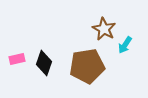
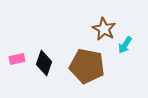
brown pentagon: rotated 20 degrees clockwise
